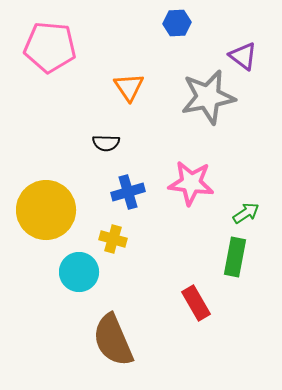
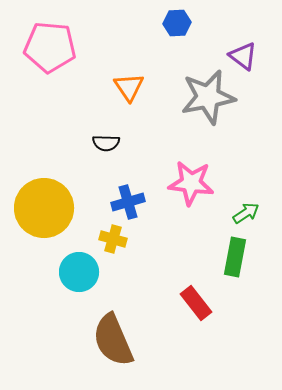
blue cross: moved 10 px down
yellow circle: moved 2 px left, 2 px up
red rectangle: rotated 8 degrees counterclockwise
